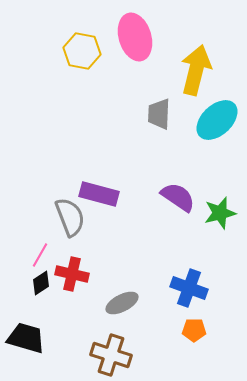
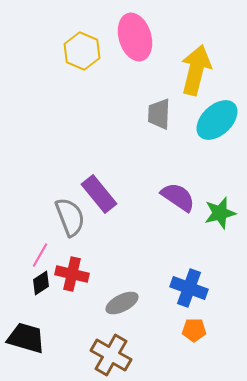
yellow hexagon: rotated 12 degrees clockwise
purple rectangle: rotated 36 degrees clockwise
brown cross: rotated 12 degrees clockwise
